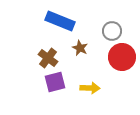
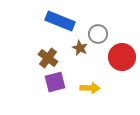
gray circle: moved 14 px left, 3 px down
